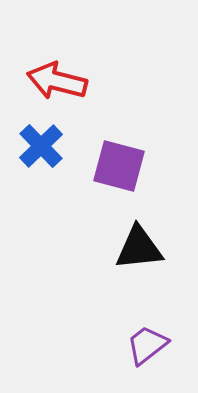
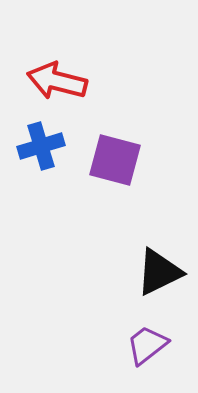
blue cross: rotated 27 degrees clockwise
purple square: moved 4 px left, 6 px up
black triangle: moved 20 px right, 24 px down; rotated 20 degrees counterclockwise
